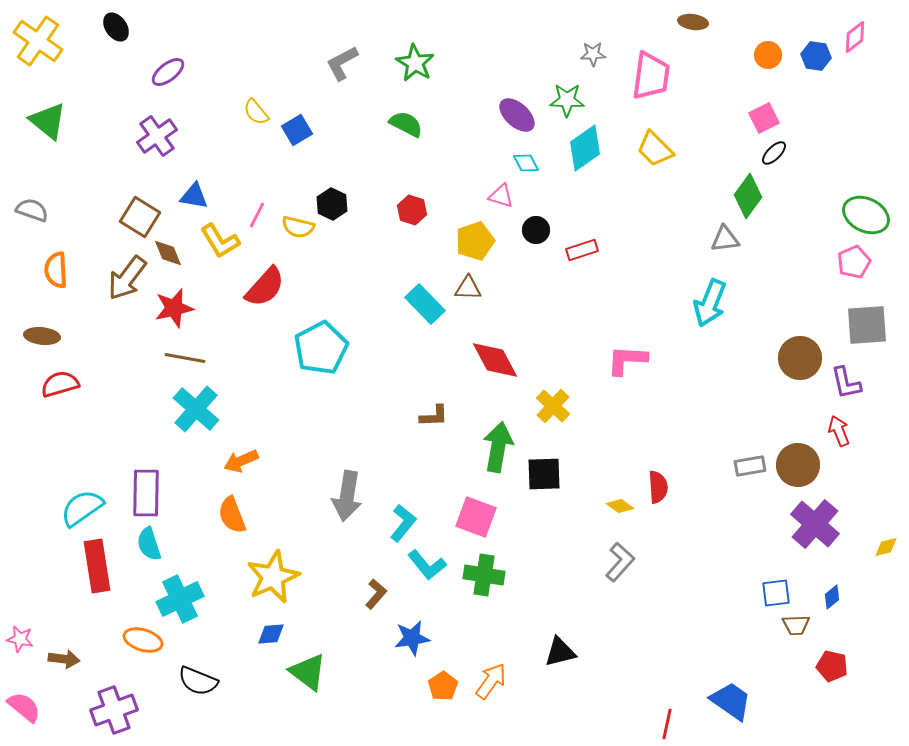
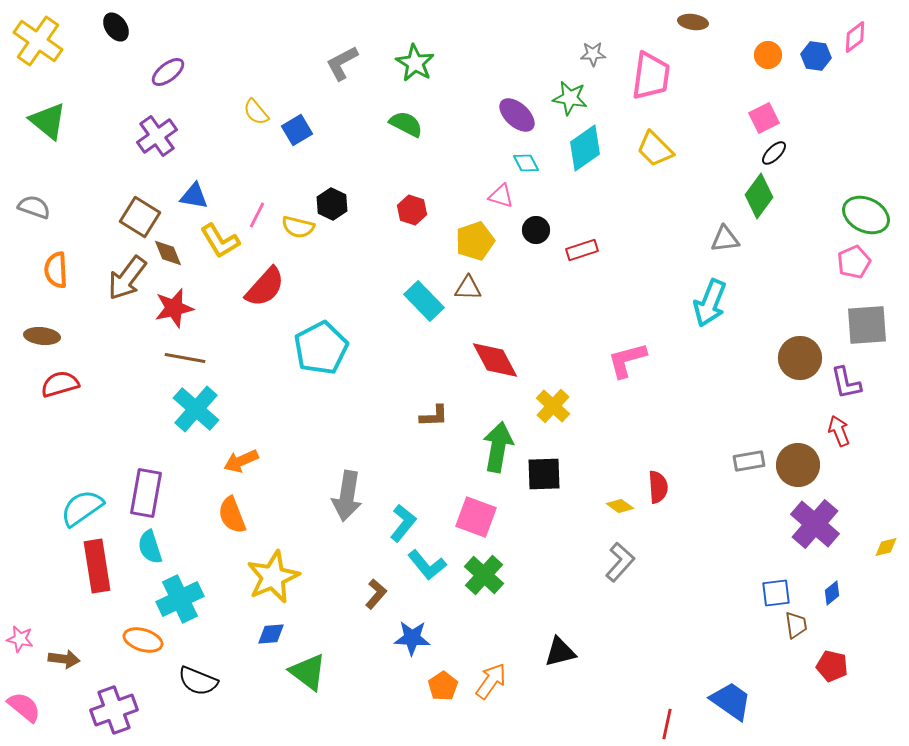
green star at (567, 100): moved 3 px right, 2 px up; rotated 8 degrees clockwise
green diamond at (748, 196): moved 11 px right
gray semicircle at (32, 210): moved 2 px right, 3 px up
cyan rectangle at (425, 304): moved 1 px left, 3 px up
pink L-shape at (627, 360): rotated 18 degrees counterclockwise
gray rectangle at (750, 466): moved 1 px left, 5 px up
purple rectangle at (146, 493): rotated 9 degrees clockwise
cyan semicircle at (149, 544): moved 1 px right, 3 px down
green cross at (484, 575): rotated 33 degrees clockwise
blue diamond at (832, 597): moved 4 px up
brown trapezoid at (796, 625): rotated 96 degrees counterclockwise
blue star at (412, 638): rotated 12 degrees clockwise
